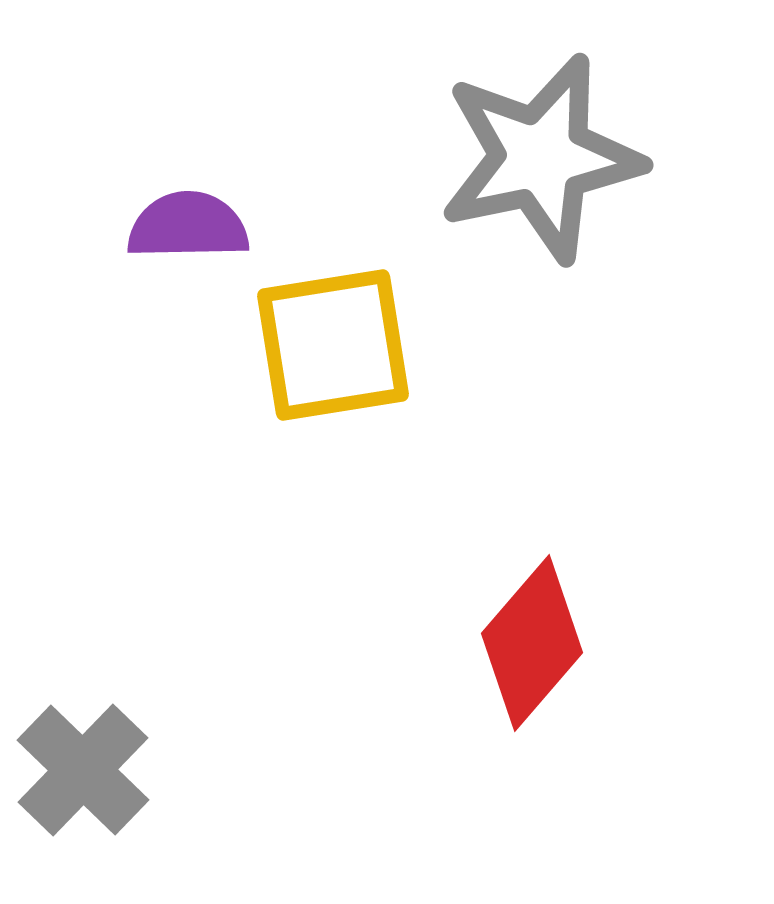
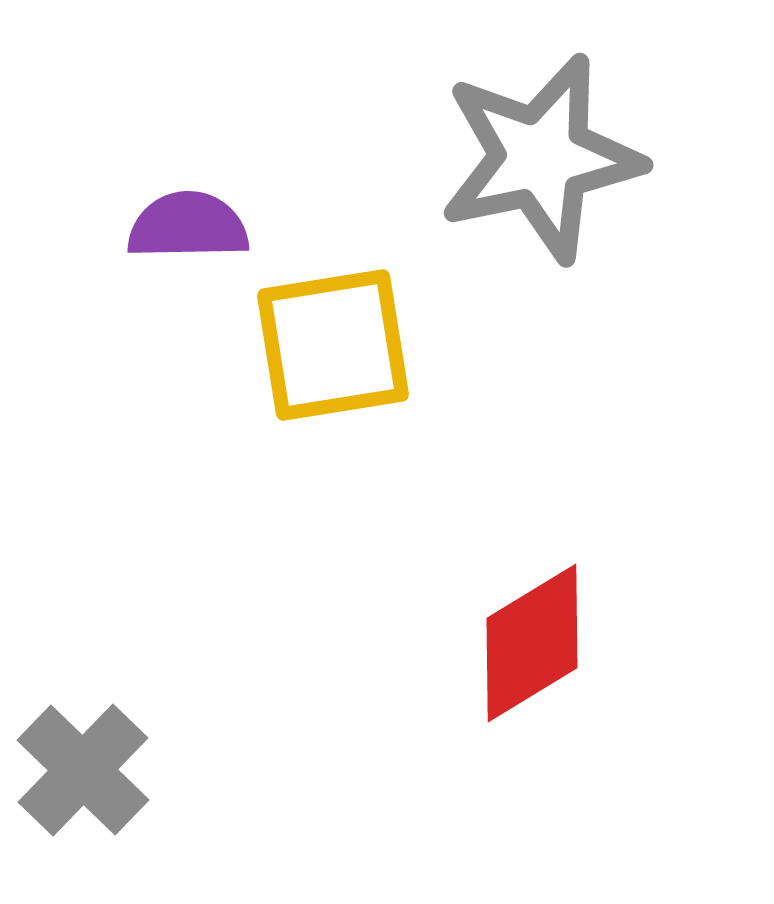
red diamond: rotated 18 degrees clockwise
